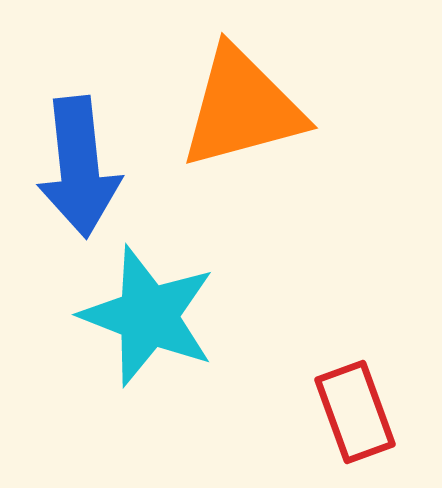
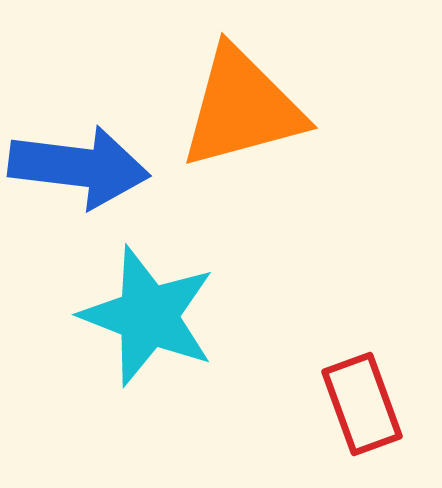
blue arrow: rotated 77 degrees counterclockwise
red rectangle: moved 7 px right, 8 px up
